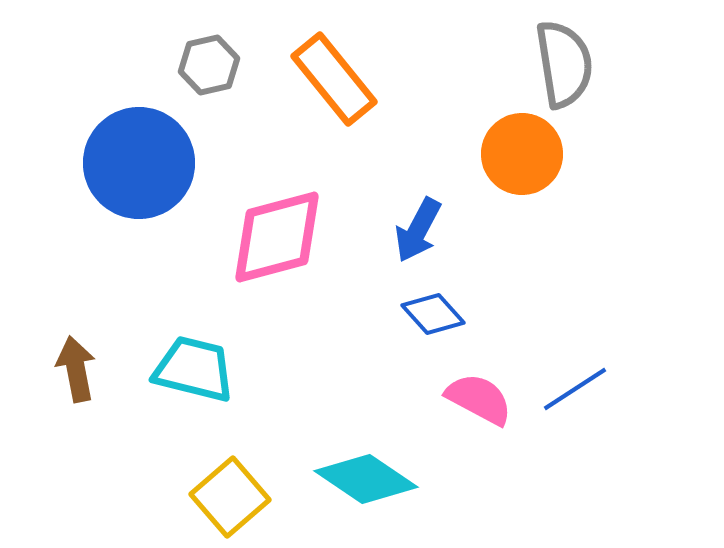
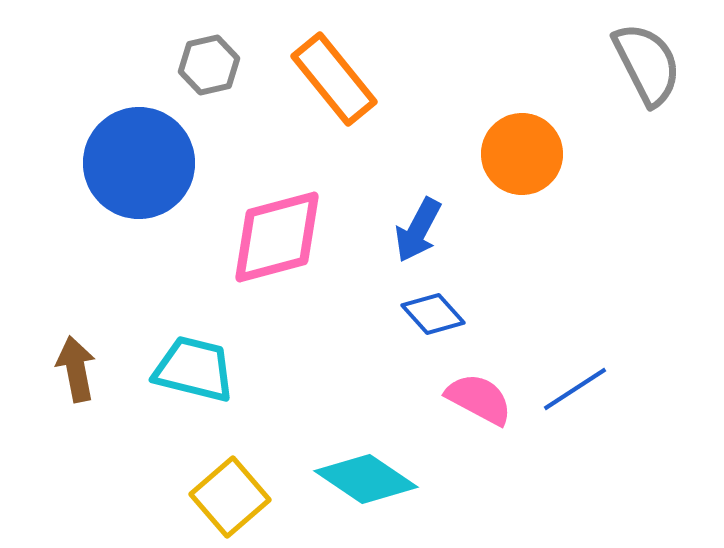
gray semicircle: moved 83 px right; rotated 18 degrees counterclockwise
